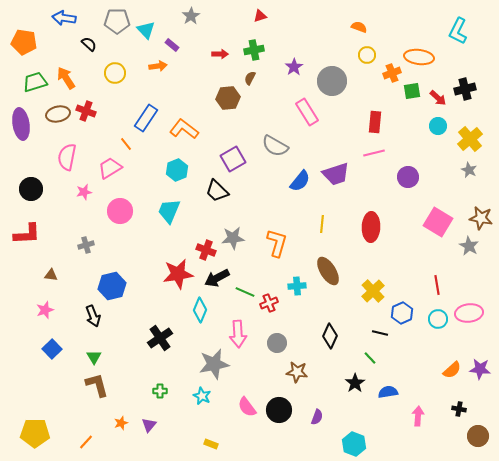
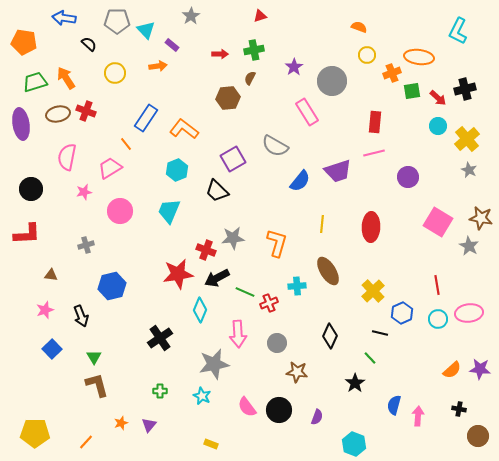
yellow cross at (470, 139): moved 3 px left
purple trapezoid at (336, 174): moved 2 px right, 3 px up
black arrow at (93, 316): moved 12 px left
blue semicircle at (388, 392): moved 6 px right, 13 px down; rotated 66 degrees counterclockwise
